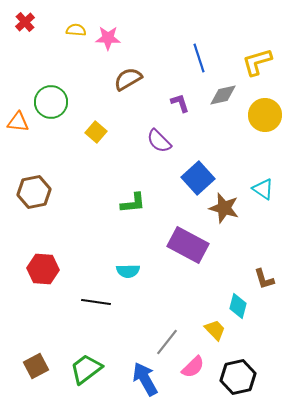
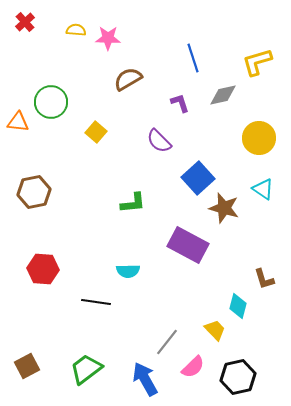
blue line: moved 6 px left
yellow circle: moved 6 px left, 23 px down
brown square: moved 9 px left
